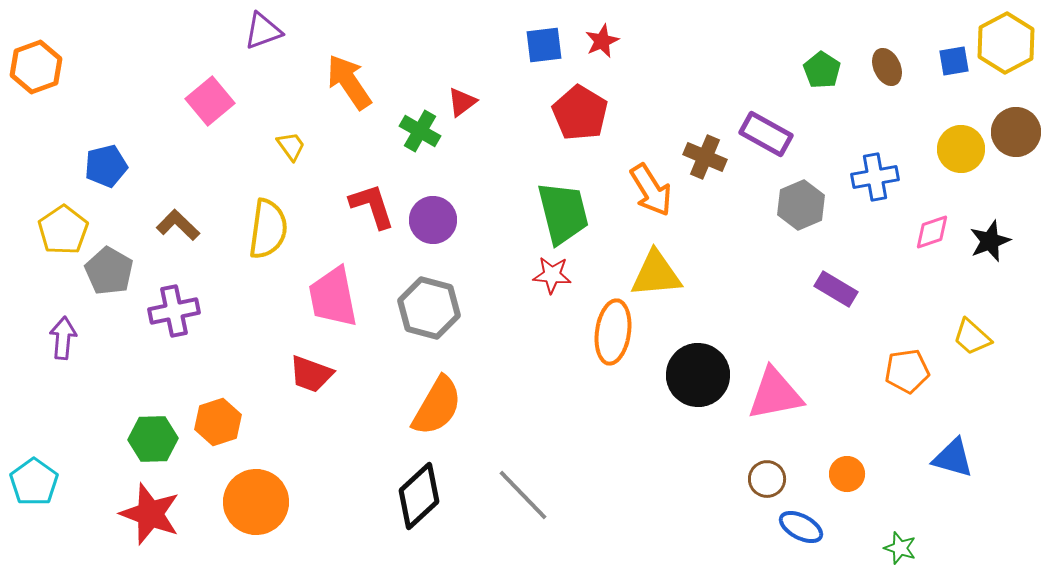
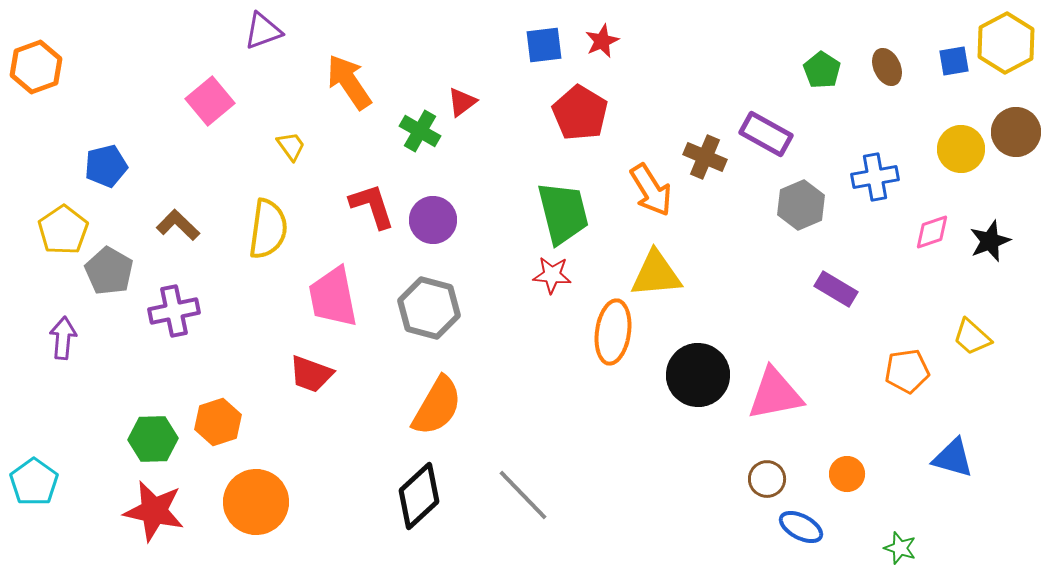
red star at (150, 514): moved 4 px right, 3 px up; rotated 8 degrees counterclockwise
